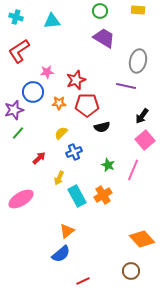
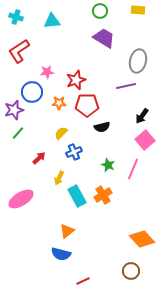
purple line: rotated 24 degrees counterclockwise
blue circle: moved 1 px left
pink line: moved 1 px up
blue semicircle: rotated 54 degrees clockwise
